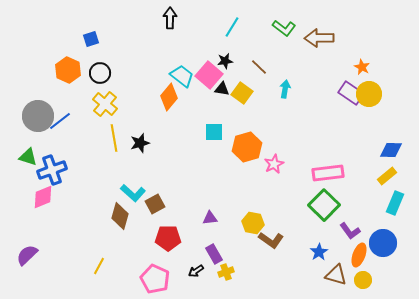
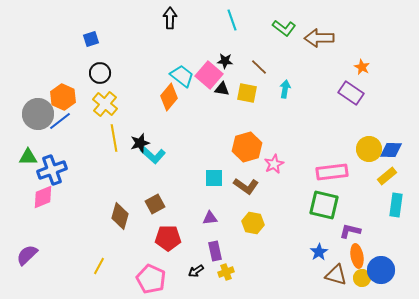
cyan line at (232, 27): moved 7 px up; rotated 50 degrees counterclockwise
black star at (225, 61): rotated 14 degrees clockwise
orange hexagon at (68, 70): moved 5 px left, 27 px down
yellow square at (242, 93): moved 5 px right; rotated 25 degrees counterclockwise
yellow circle at (369, 94): moved 55 px down
gray circle at (38, 116): moved 2 px up
cyan square at (214, 132): moved 46 px down
green triangle at (28, 157): rotated 18 degrees counterclockwise
pink rectangle at (328, 173): moved 4 px right, 1 px up
cyan L-shape at (133, 193): moved 20 px right, 38 px up
cyan rectangle at (395, 203): moved 1 px right, 2 px down; rotated 15 degrees counterclockwise
green square at (324, 205): rotated 32 degrees counterclockwise
purple L-shape at (350, 231): rotated 140 degrees clockwise
brown L-shape at (271, 240): moved 25 px left, 54 px up
blue circle at (383, 243): moved 2 px left, 27 px down
purple rectangle at (214, 254): moved 1 px right, 3 px up; rotated 18 degrees clockwise
orange ellipse at (359, 255): moved 2 px left, 1 px down; rotated 30 degrees counterclockwise
pink pentagon at (155, 279): moved 4 px left
yellow circle at (363, 280): moved 1 px left, 2 px up
